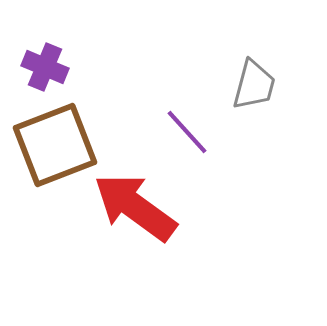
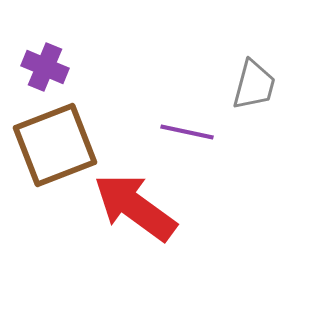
purple line: rotated 36 degrees counterclockwise
